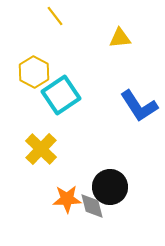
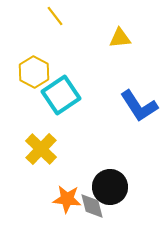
orange star: rotated 8 degrees clockwise
